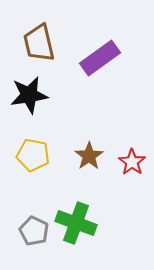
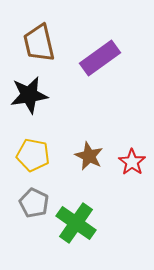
brown star: rotated 12 degrees counterclockwise
green cross: rotated 15 degrees clockwise
gray pentagon: moved 28 px up
